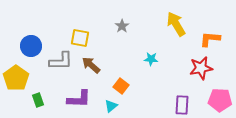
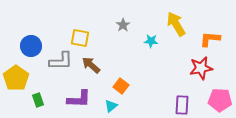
gray star: moved 1 px right, 1 px up
cyan star: moved 18 px up
